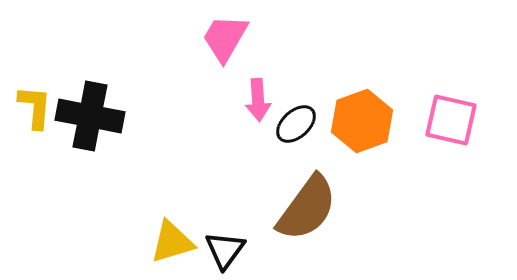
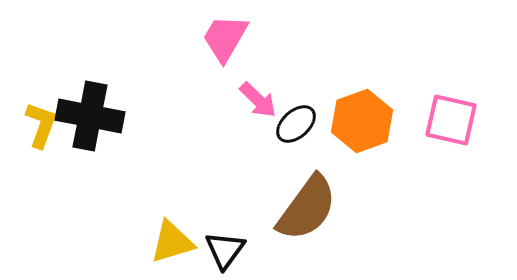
pink arrow: rotated 42 degrees counterclockwise
yellow L-shape: moved 6 px right, 18 px down; rotated 15 degrees clockwise
